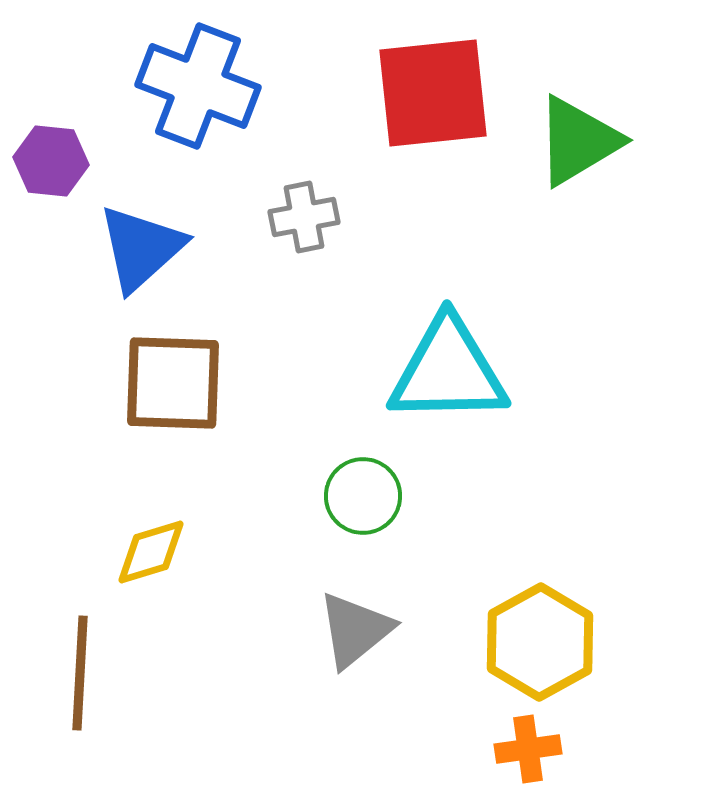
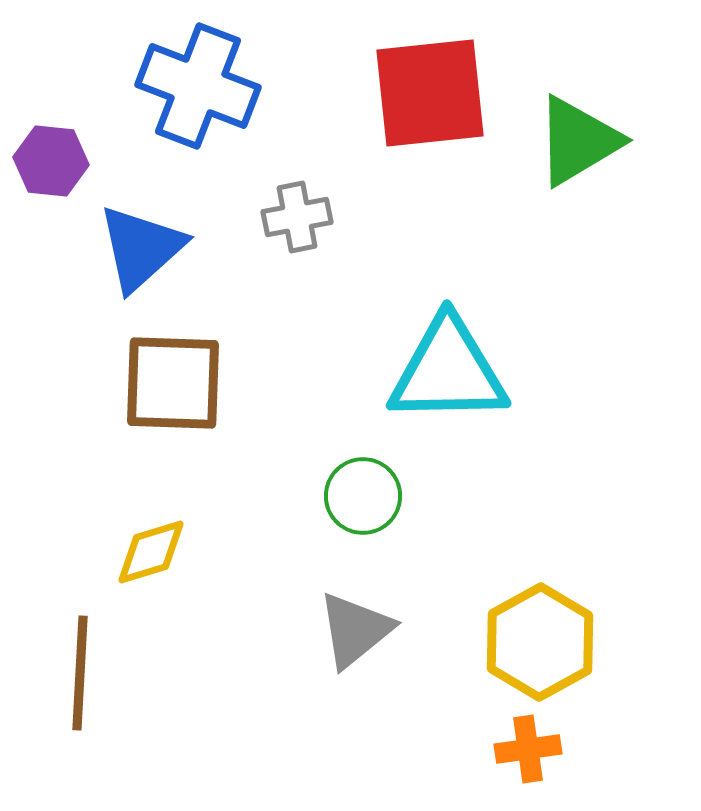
red square: moved 3 px left
gray cross: moved 7 px left
